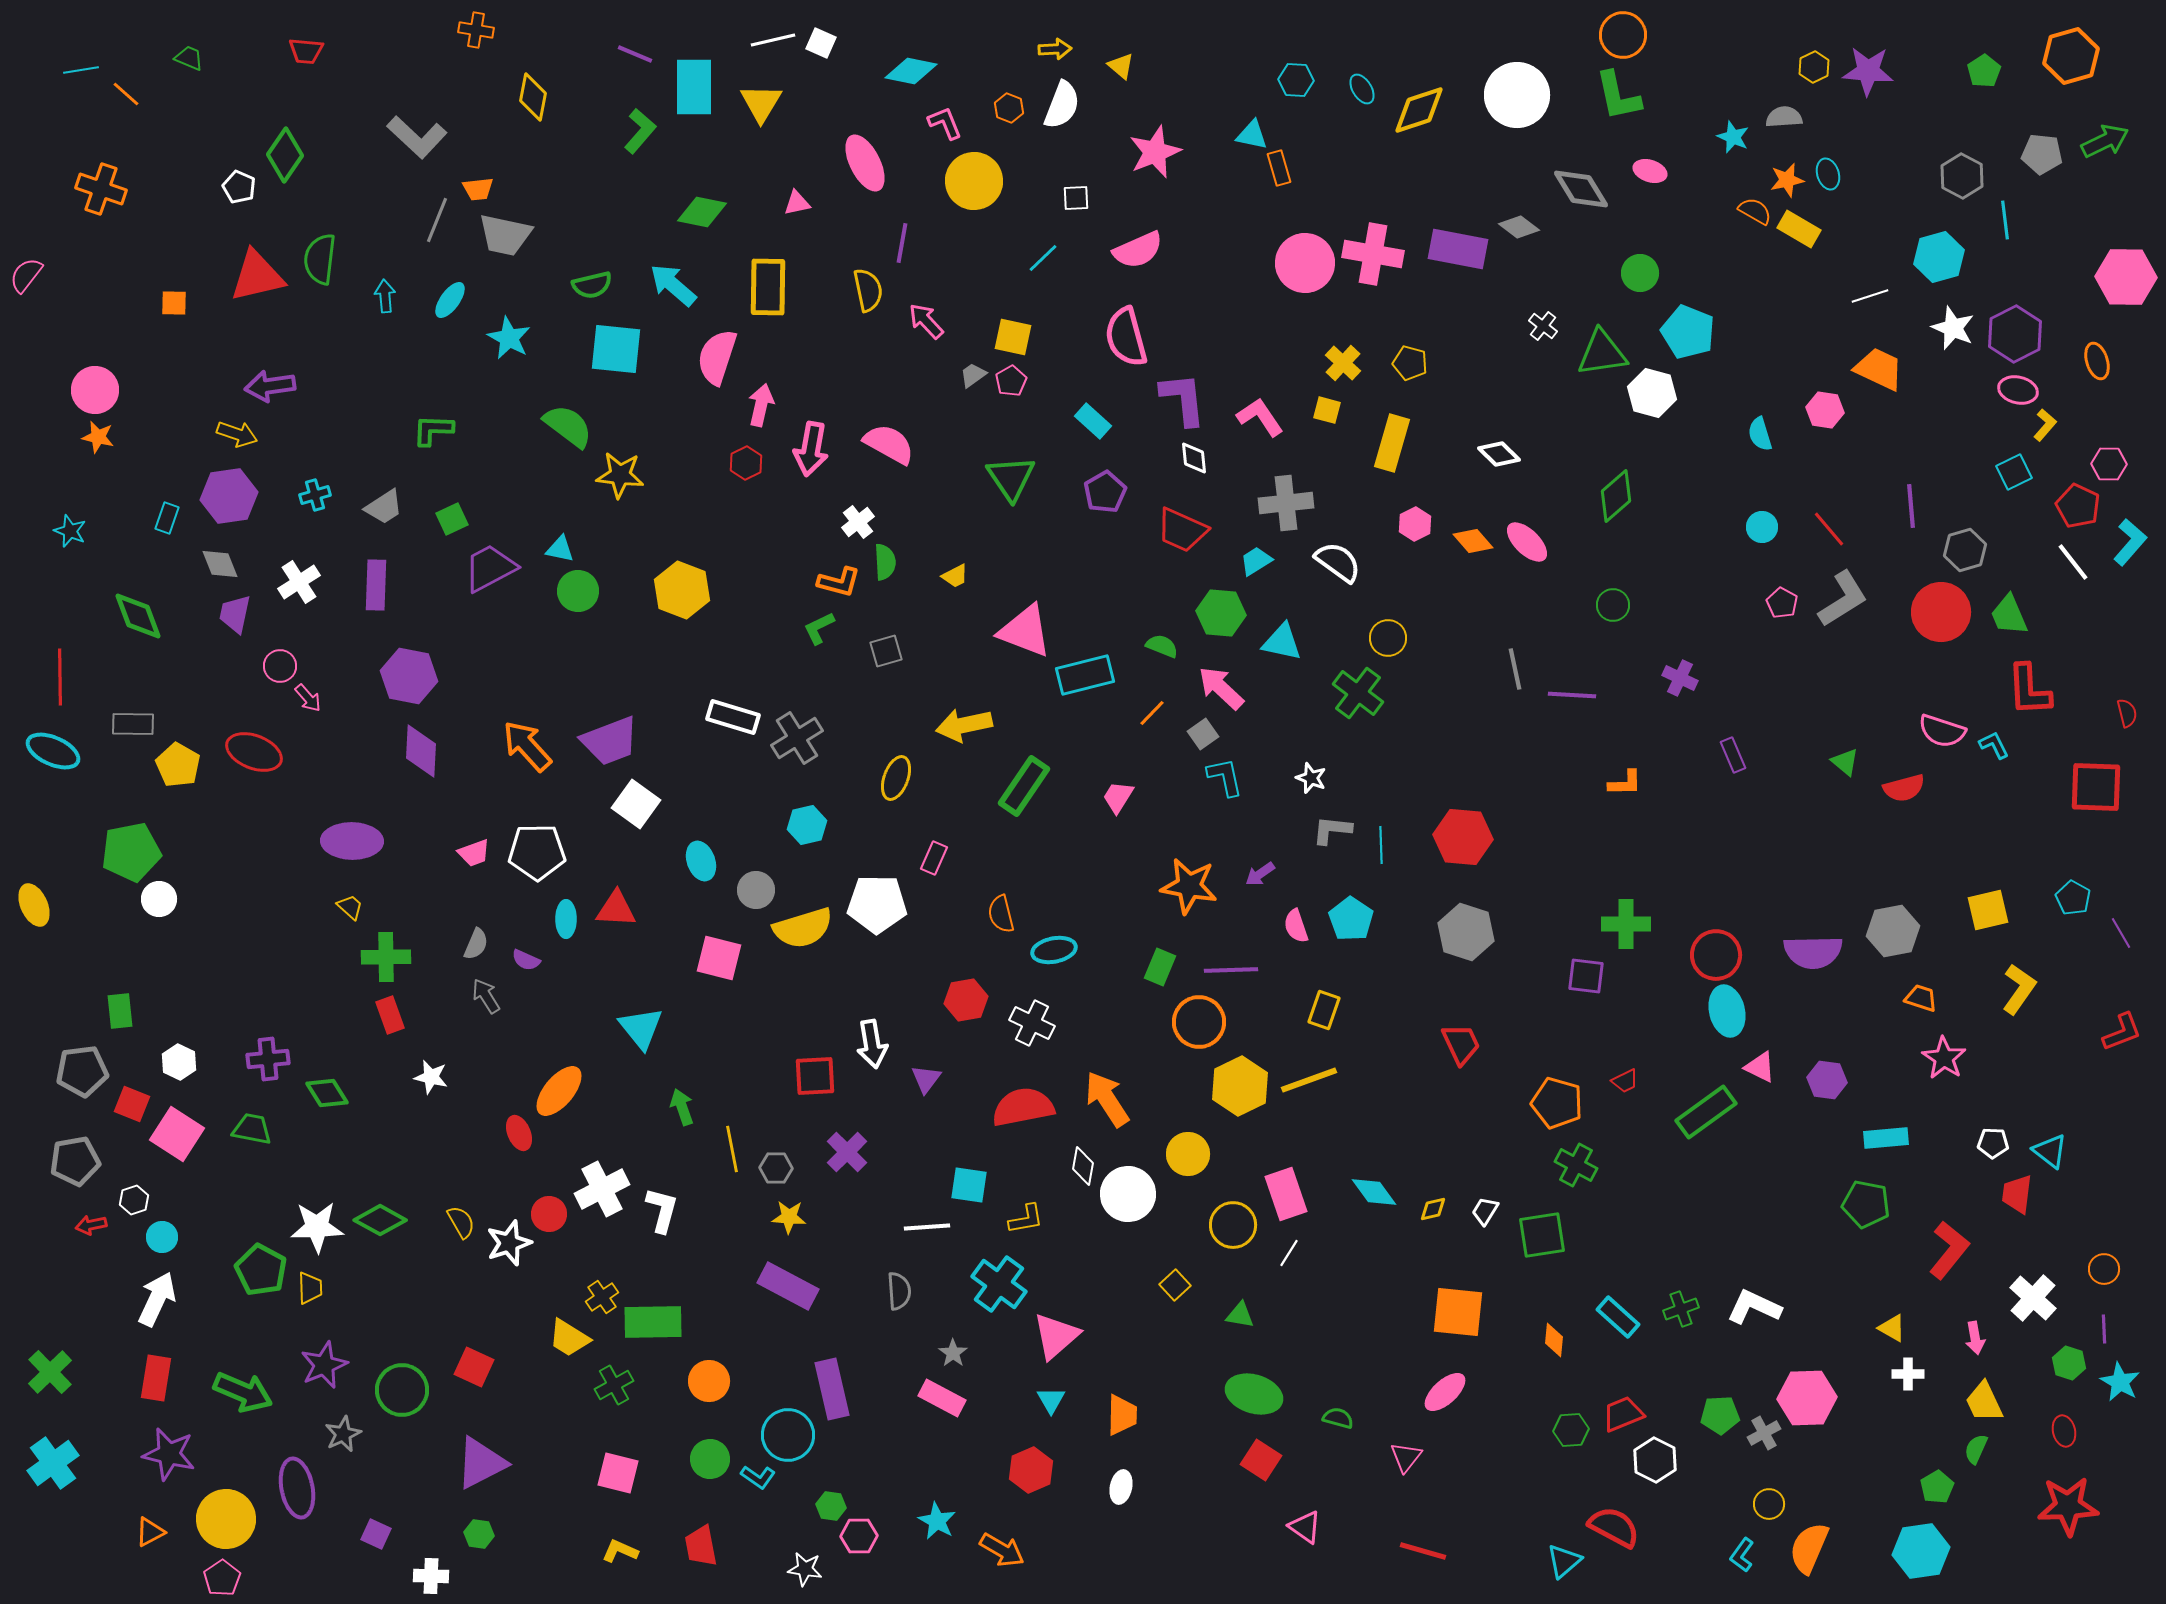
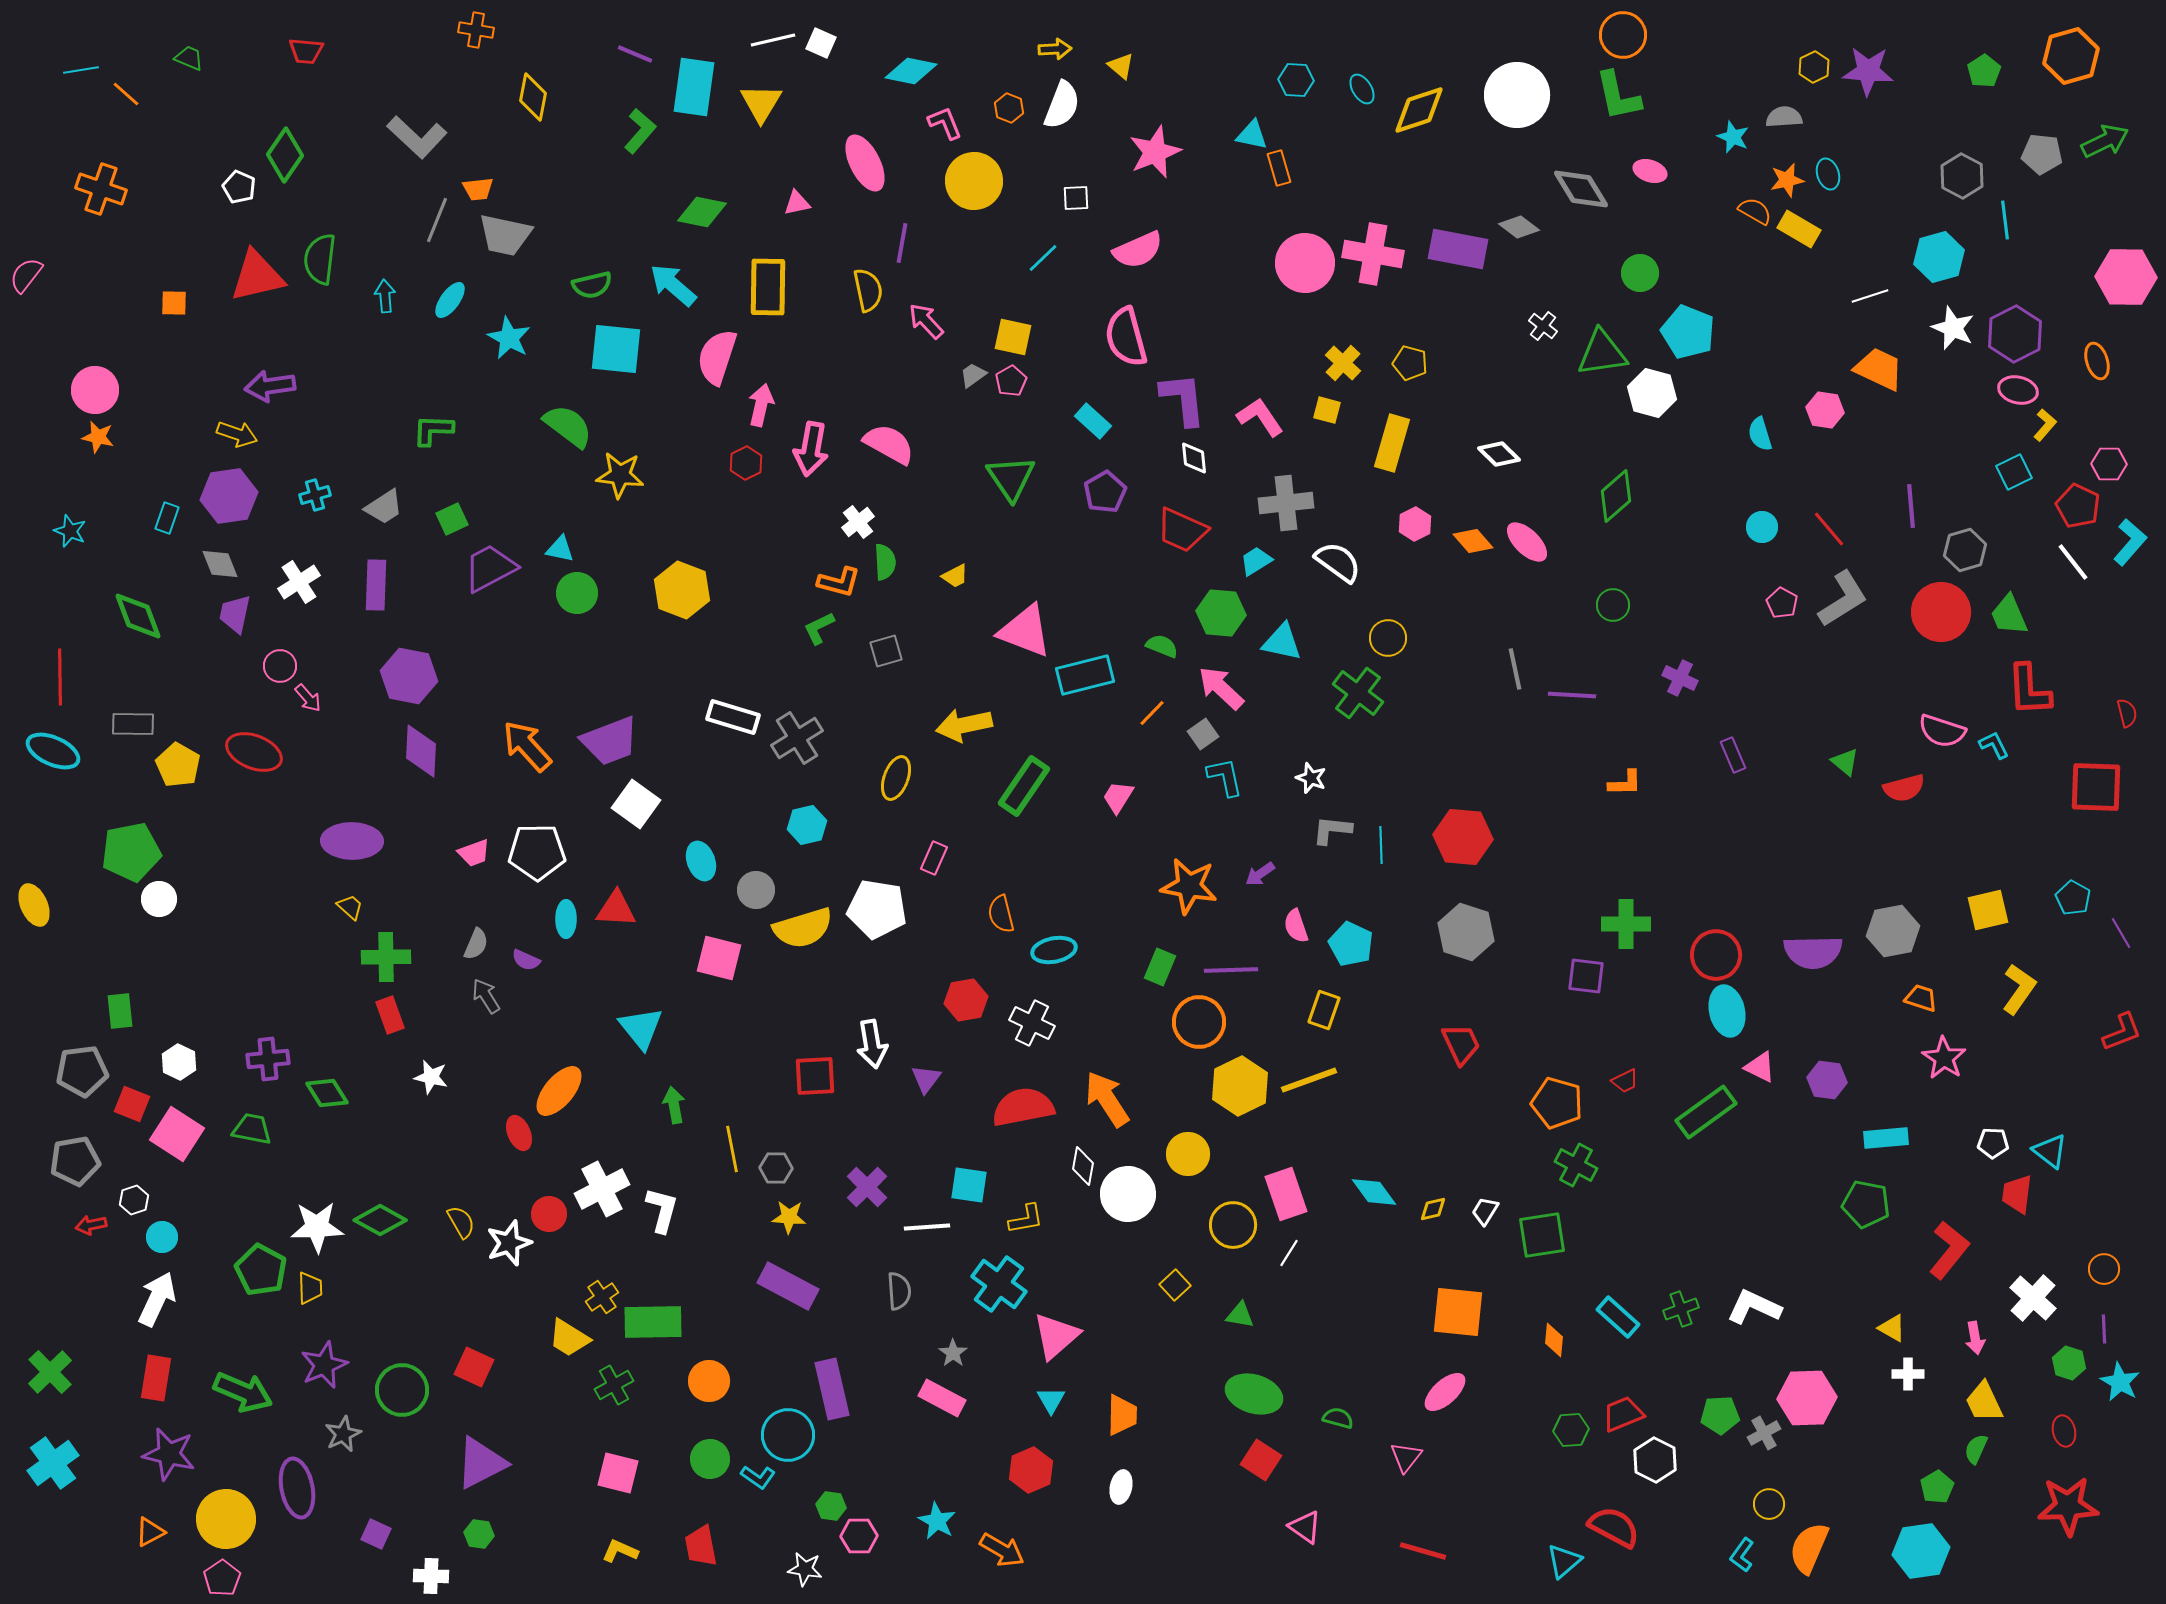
cyan rectangle at (694, 87): rotated 8 degrees clockwise
green circle at (578, 591): moved 1 px left, 2 px down
white pentagon at (877, 904): moved 5 px down; rotated 8 degrees clockwise
cyan pentagon at (1351, 919): moved 25 px down; rotated 9 degrees counterclockwise
green arrow at (682, 1107): moved 8 px left, 2 px up; rotated 9 degrees clockwise
purple cross at (847, 1152): moved 20 px right, 35 px down
